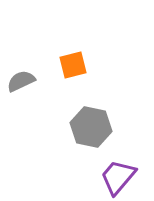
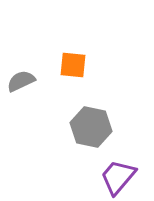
orange square: rotated 20 degrees clockwise
